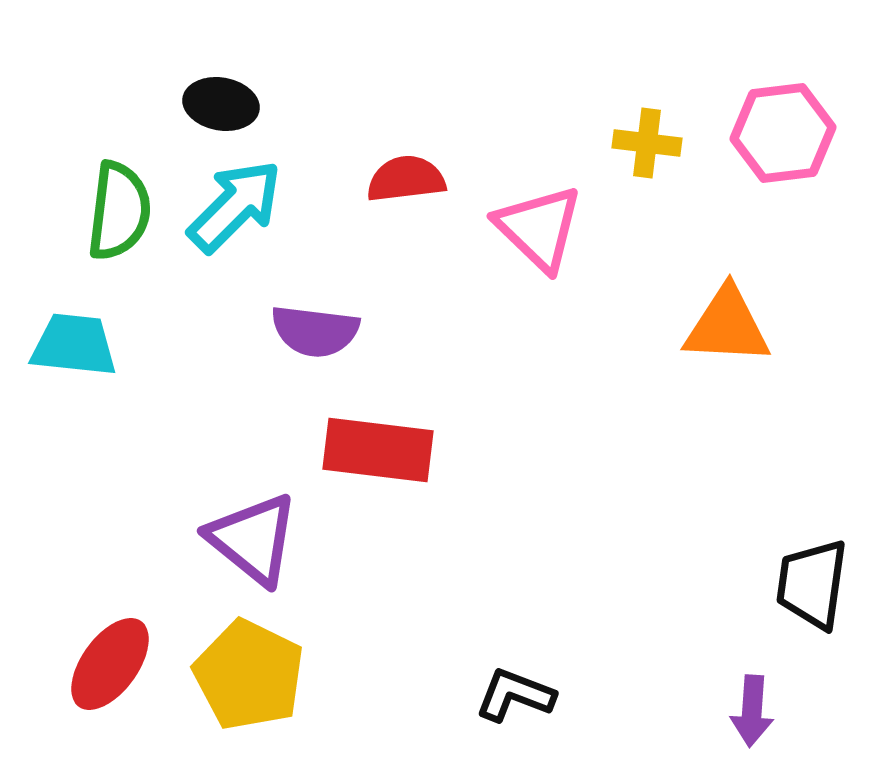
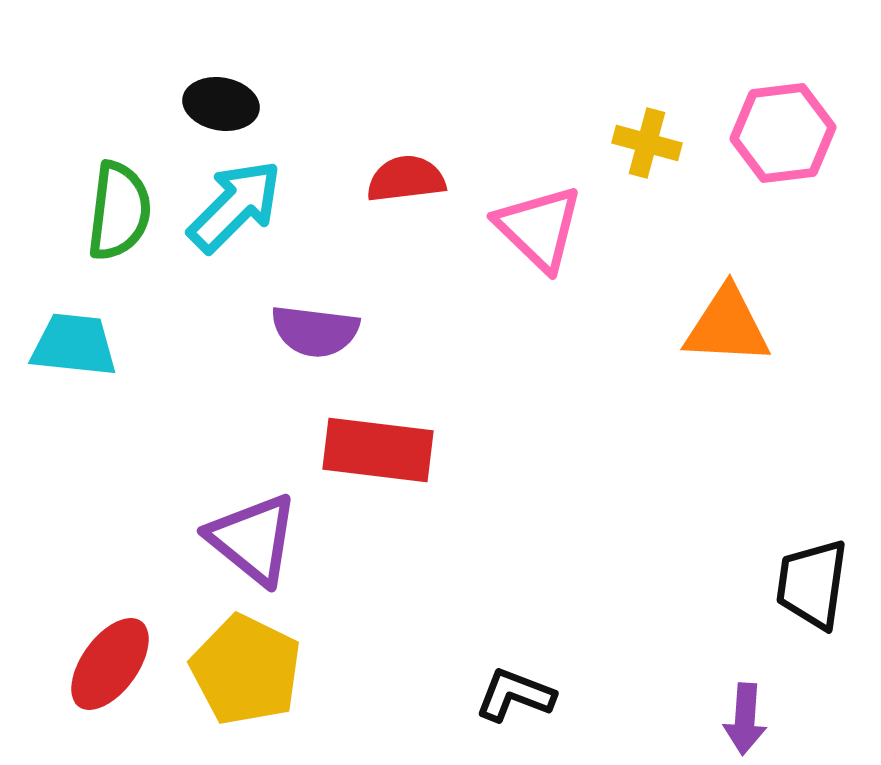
yellow cross: rotated 8 degrees clockwise
yellow pentagon: moved 3 px left, 5 px up
purple arrow: moved 7 px left, 8 px down
